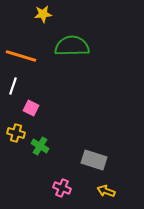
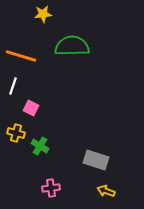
gray rectangle: moved 2 px right
pink cross: moved 11 px left; rotated 30 degrees counterclockwise
